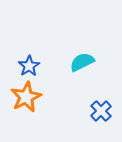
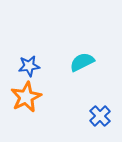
blue star: rotated 25 degrees clockwise
blue cross: moved 1 px left, 5 px down
